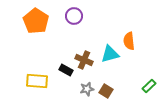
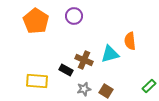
orange semicircle: moved 1 px right
gray star: moved 3 px left
